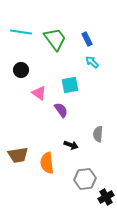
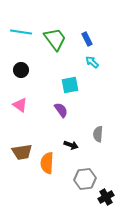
pink triangle: moved 19 px left, 12 px down
brown trapezoid: moved 4 px right, 3 px up
orange semicircle: rotated 10 degrees clockwise
